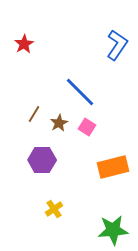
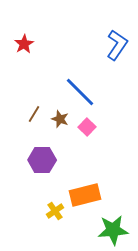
brown star: moved 1 px right, 4 px up; rotated 24 degrees counterclockwise
pink square: rotated 12 degrees clockwise
orange rectangle: moved 28 px left, 28 px down
yellow cross: moved 1 px right, 2 px down
